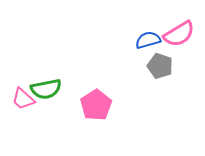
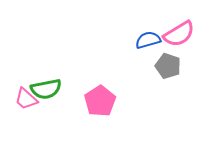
gray pentagon: moved 8 px right
pink trapezoid: moved 3 px right
pink pentagon: moved 4 px right, 4 px up
